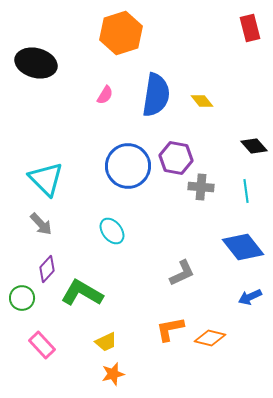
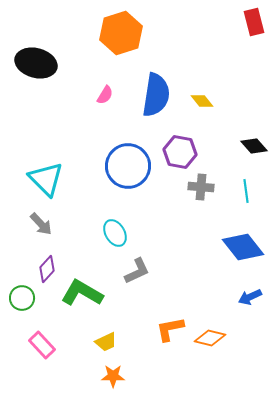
red rectangle: moved 4 px right, 6 px up
purple hexagon: moved 4 px right, 6 px up
cyan ellipse: moved 3 px right, 2 px down; rotated 8 degrees clockwise
gray L-shape: moved 45 px left, 2 px up
orange star: moved 2 px down; rotated 15 degrees clockwise
